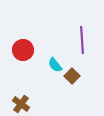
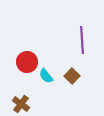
red circle: moved 4 px right, 12 px down
cyan semicircle: moved 9 px left, 11 px down
